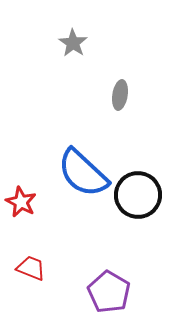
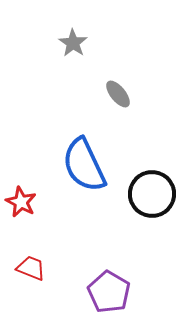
gray ellipse: moved 2 px left, 1 px up; rotated 48 degrees counterclockwise
blue semicircle: moved 1 px right, 8 px up; rotated 22 degrees clockwise
black circle: moved 14 px right, 1 px up
